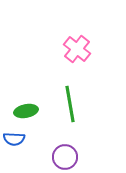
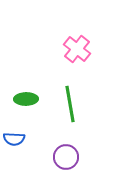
green ellipse: moved 12 px up; rotated 10 degrees clockwise
purple circle: moved 1 px right
